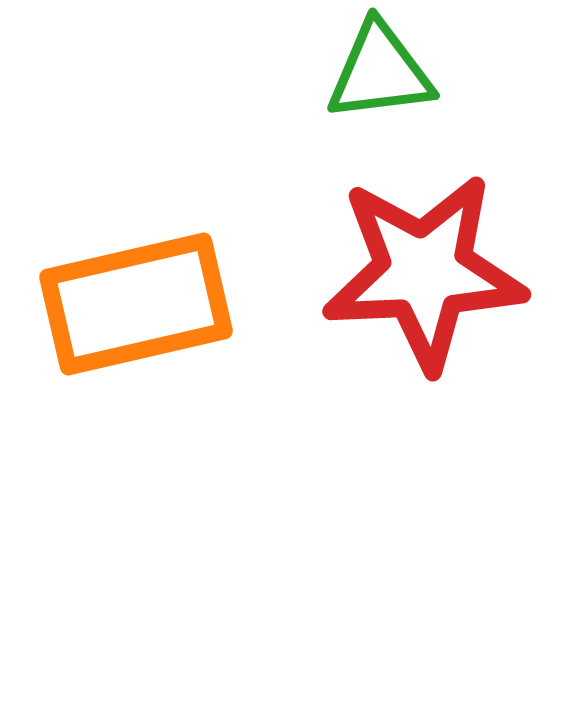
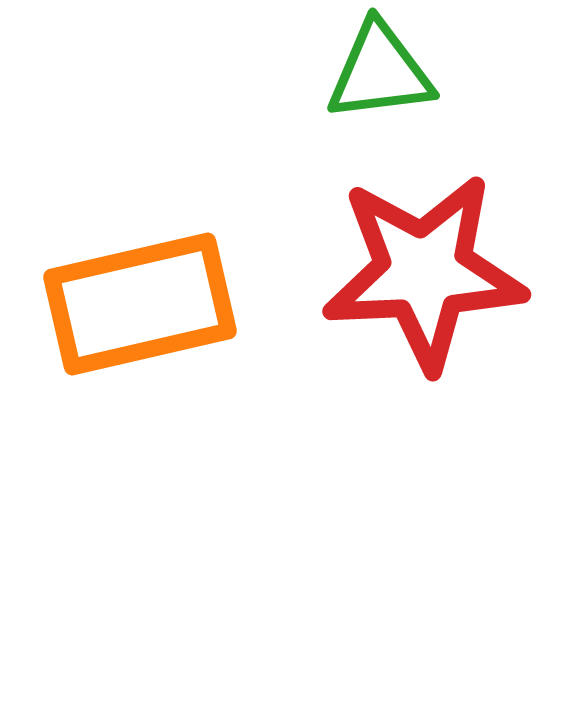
orange rectangle: moved 4 px right
